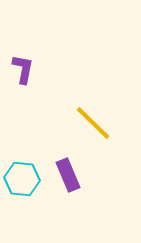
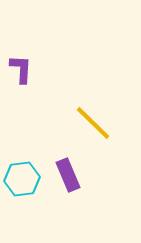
purple L-shape: moved 2 px left; rotated 8 degrees counterclockwise
cyan hexagon: rotated 12 degrees counterclockwise
